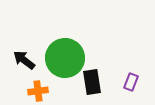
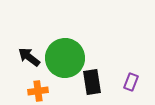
black arrow: moved 5 px right, 3 px up
